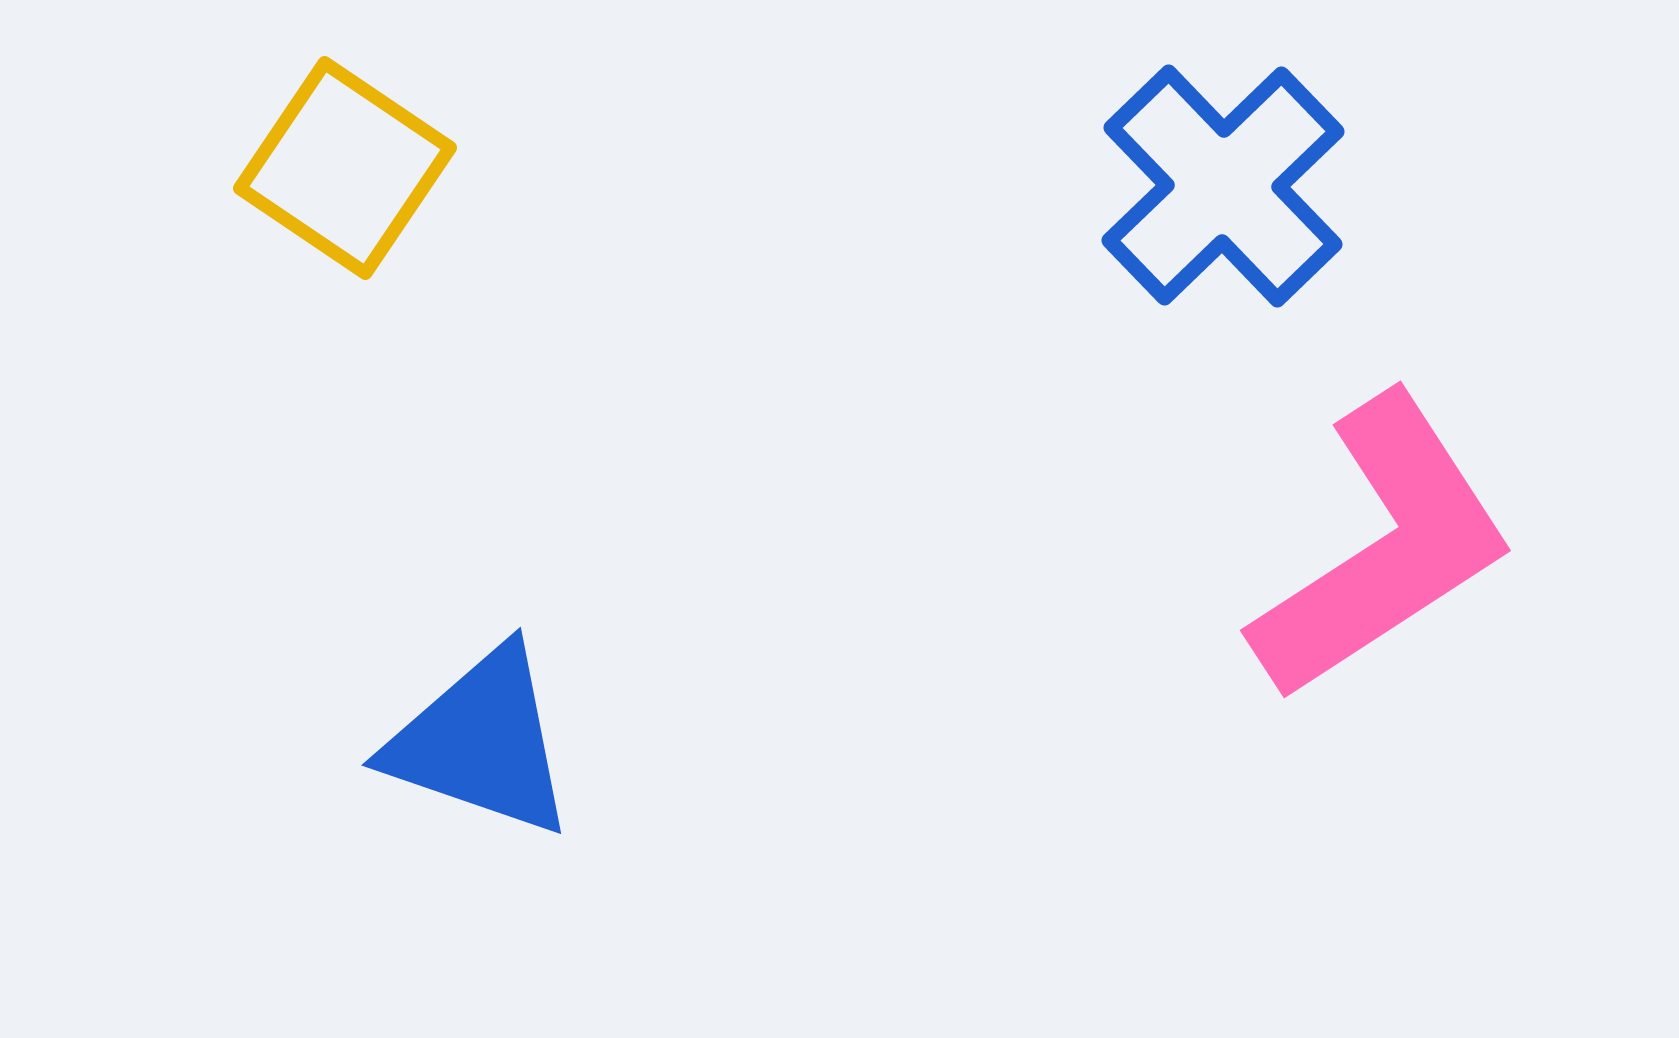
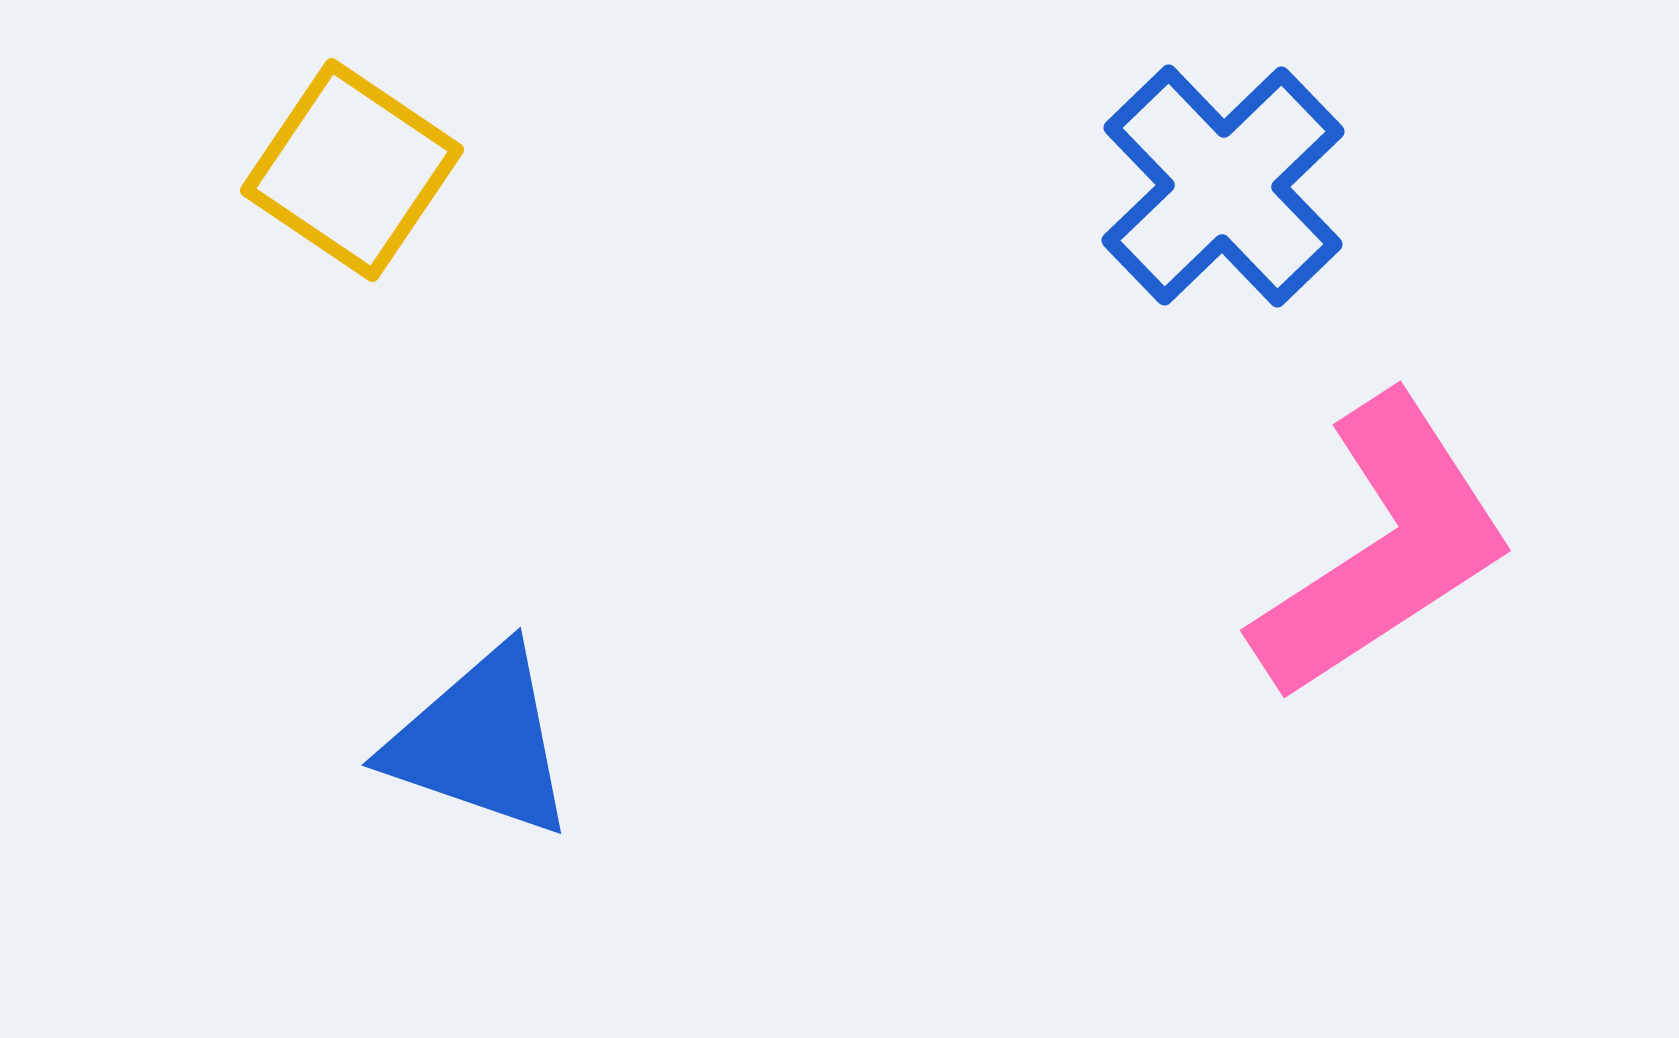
yellow square: moved 7 px right, 2 px down
